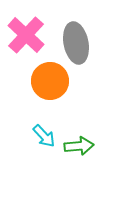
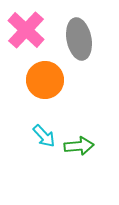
pink cross: moved 5 px up
gray ellipse: moved 3 px right, 4 px up
orange circle: moved 5 px left, 1 px up
